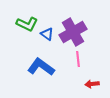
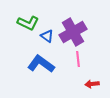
green L-shape: moved 1 px right, 1 px up
blue triangle: moved 2 px down
blue L-shape: moved 3 px up
